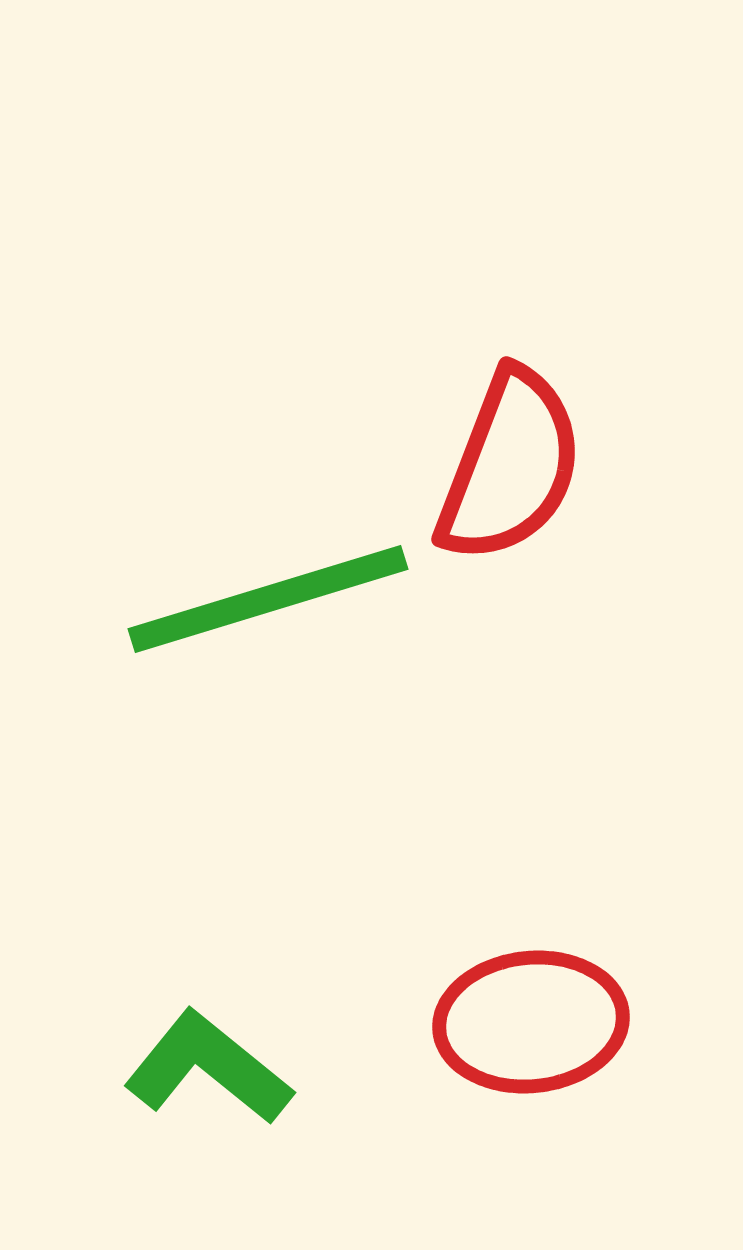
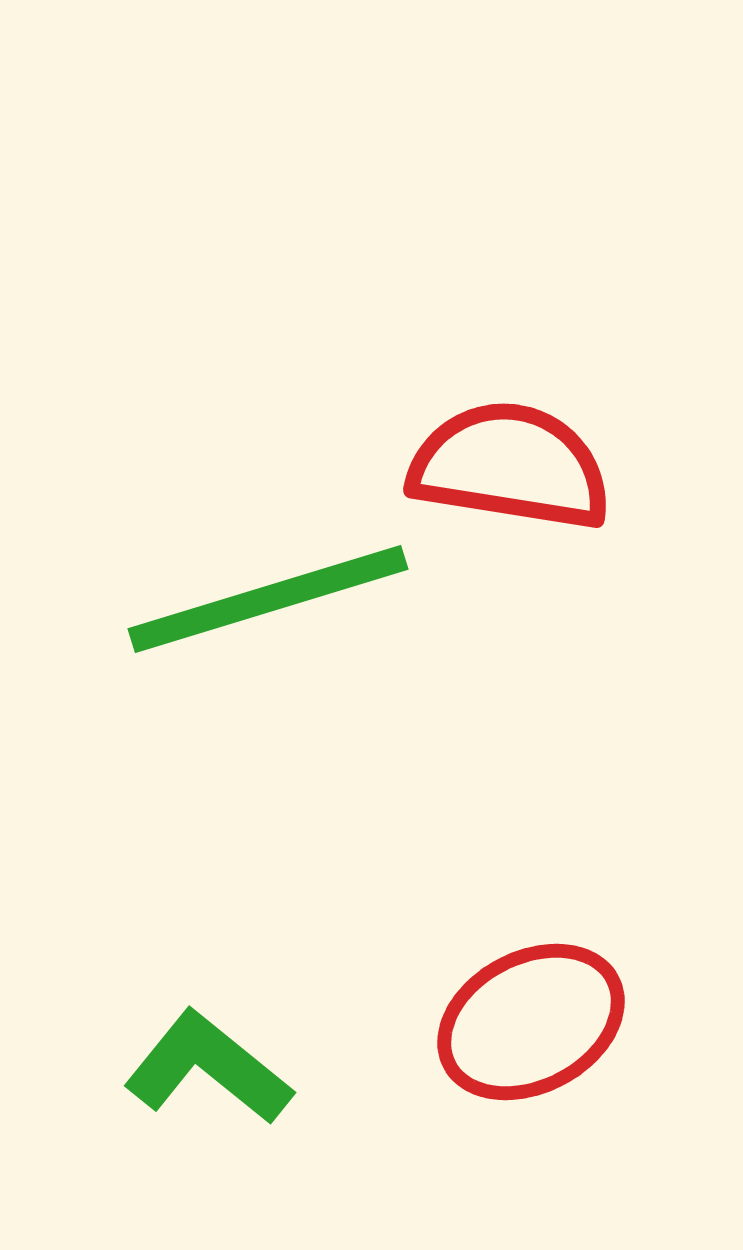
red semicircle: rotated 102 degrees counterclockwise
red ellipse: rotated 22 degrees counterclockwise
